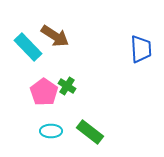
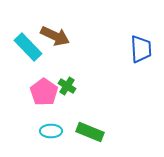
brown arrow: rotated 8 degrees counterclockwise
green rectangle: rotated 16 degrees counterclockwise
